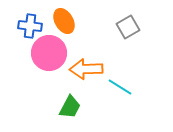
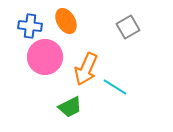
orange ellipse: moved 2 px right
pink circle: moved 4 px left, 4 px down
orange arrow: rotated 64 degrees counterclockwise
cyan line: moved 5 px left
green trapezoid: rotated 35 degrees clockwise
